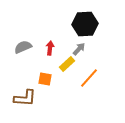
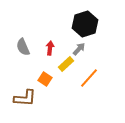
black hexagon: rotated 15 degrees counterclockwise
gray semicircle: rotated 90 degrees counterclockwise
yellow rectangle: moved 1 px left
orange square: rotated 24 degrees clockwise
